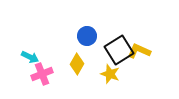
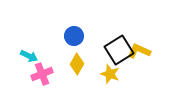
blue circle: moved 13 px left
cyan arrow: moved 1 px left, 1 px up
